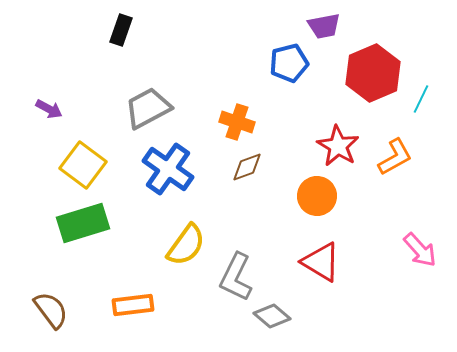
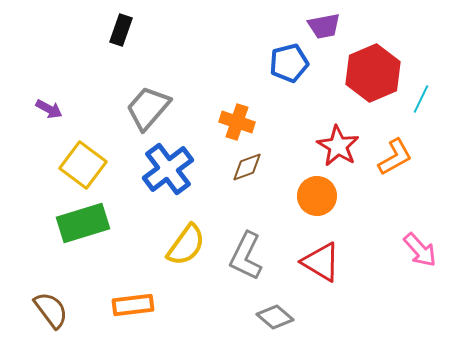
gray trapezoid: rotated 21 degrees counterclockwise
blue cross: rotated 18 degrees clockwise
gray L-shape: moved 10 px right, 21 px up
gray diamond: moved 3 px right, 1 px down
